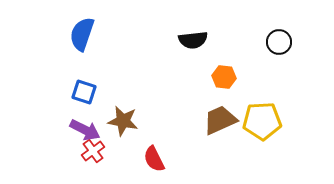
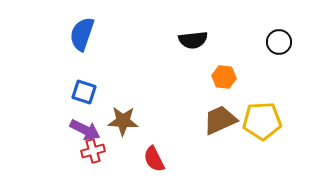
brown star: rotated 8 degrees counterclockwise
red cross: rotated 20 degrees clockwise
